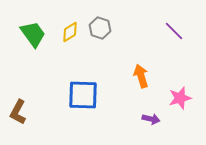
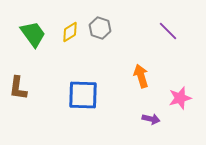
purple line: moved 6 px left
brown L-shape: moved 24 px up; rotated 20 degrees counterclockwise
